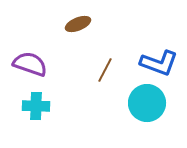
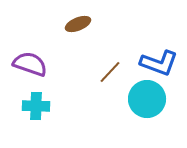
brown line: moved 5 px right, 2 px down; rotated 15 degrees clockwise
cyan circle: moved 4 px up
